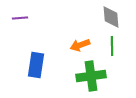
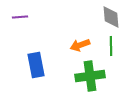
purple line: moved 1 px up
green line: moved 1 px left
blue rectangle: rotated 20 degrees counterclockwise
green cross: moved 1 px left
